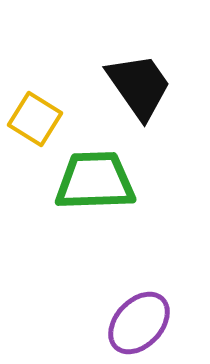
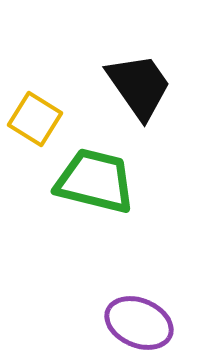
green trapezoid: rotated 16 degrees clockwise
purple ellipse: rotated 70 degrees clockwise
